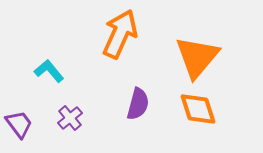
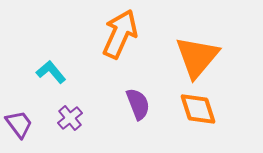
cyan L-shape: moved 2 px right, 1 px down
purple semicircle: rotated 36 degrees counterclockwise
